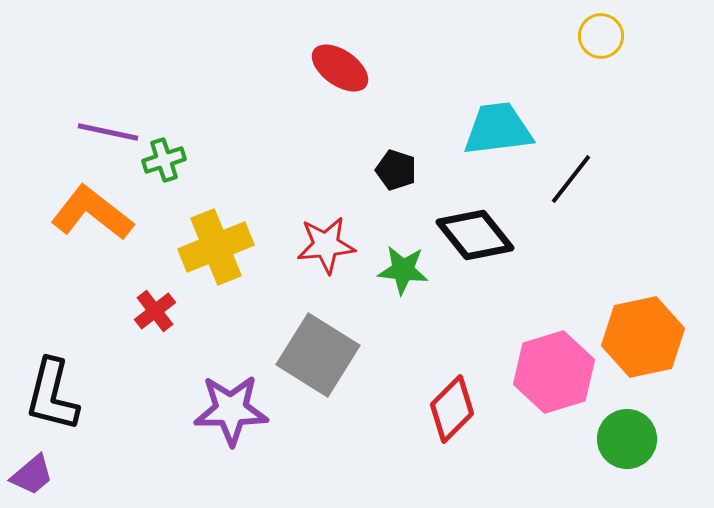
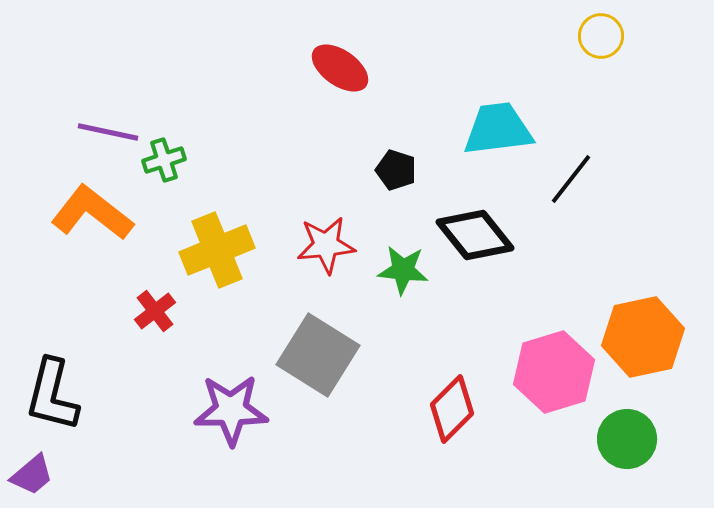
yellow cross: moved 1 px right, 3 px down
